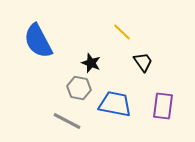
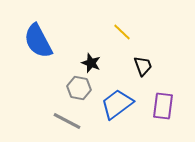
black trapezoid: moved 4 px down; rotated 15 degrees clockwise
blue trapezoid: moved 2 px right; rotated 48 degrees counterclockwise
